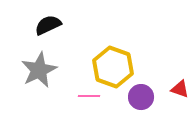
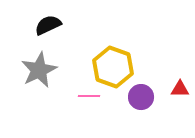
red triangle: rotated 18 degrees counterclockwise
